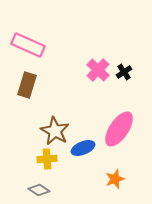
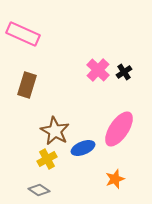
pink rectangle: moved 5 px left, 11 px up
yellow cross: rotated 24 degrees counterclockwise
